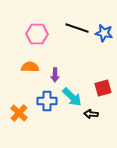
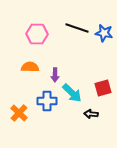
cyan arrow: moved 4 px up
